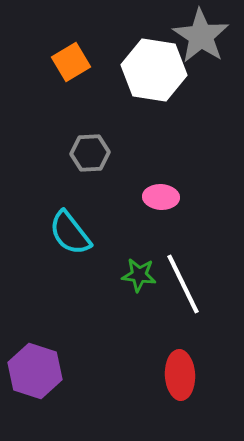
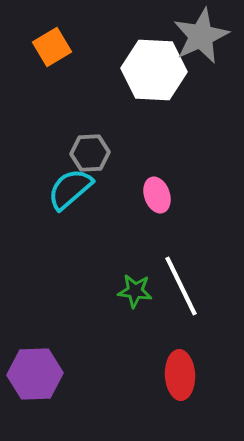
gray star: rotated 14 degrees clockwise
orange square: moved 19 px left, 15 px up
white hexagon: rotated 6 degrees counterclockwise
pink ellipse: moved 4 px left, 2 px up; rotated 68 degrees clockwise
cyan semicircle: moved 44 px up; rotated 87 degrees clockwise
green star: moved 4 px left, 16 px down
white line: moved 2 px left, 2 px down
purple hexagon: moved 3 px down; rotated 20 degrees counterclockwise
